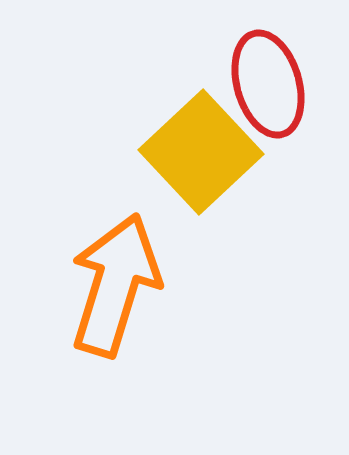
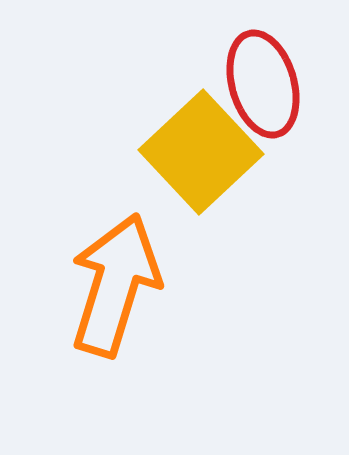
red ellipse: moved 5 px left
